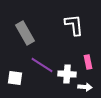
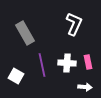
white L-shape: moved 1 px up; rotated 30 degrees clockwise
purple line: rotated 45 degrees clockwise
white cross: moved 11 px up
white square: moved 1 px right, 2 px up; rotated 21 degrees clockwise
